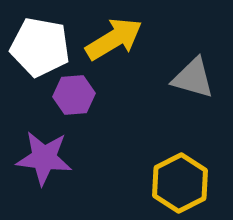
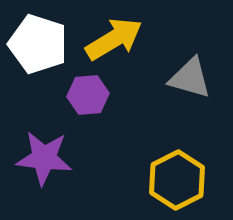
white pentagon: moved 2 px left, 3 px up; rotated 8 degrees clockwise
gray triangle: moved 3 px left
purple hexagon: moved 14 px right
yellow hexagon: moved 3 px left, 3 px up
